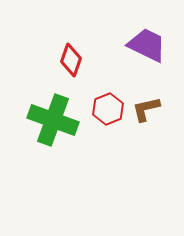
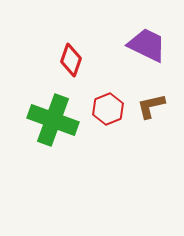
brown L-shape: moved 5 px right, 3 px up
